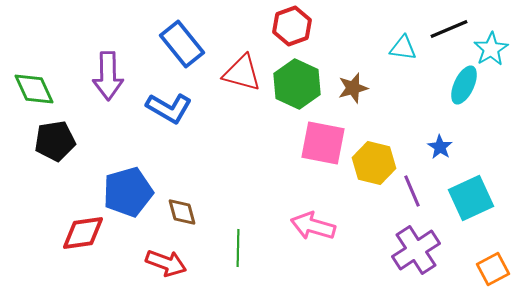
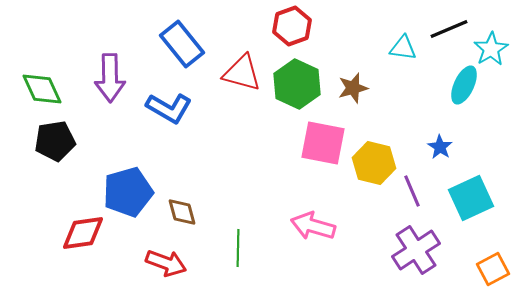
purple arrow: moved 2 px right, 2 px down
green diamond: moved 8 px right
